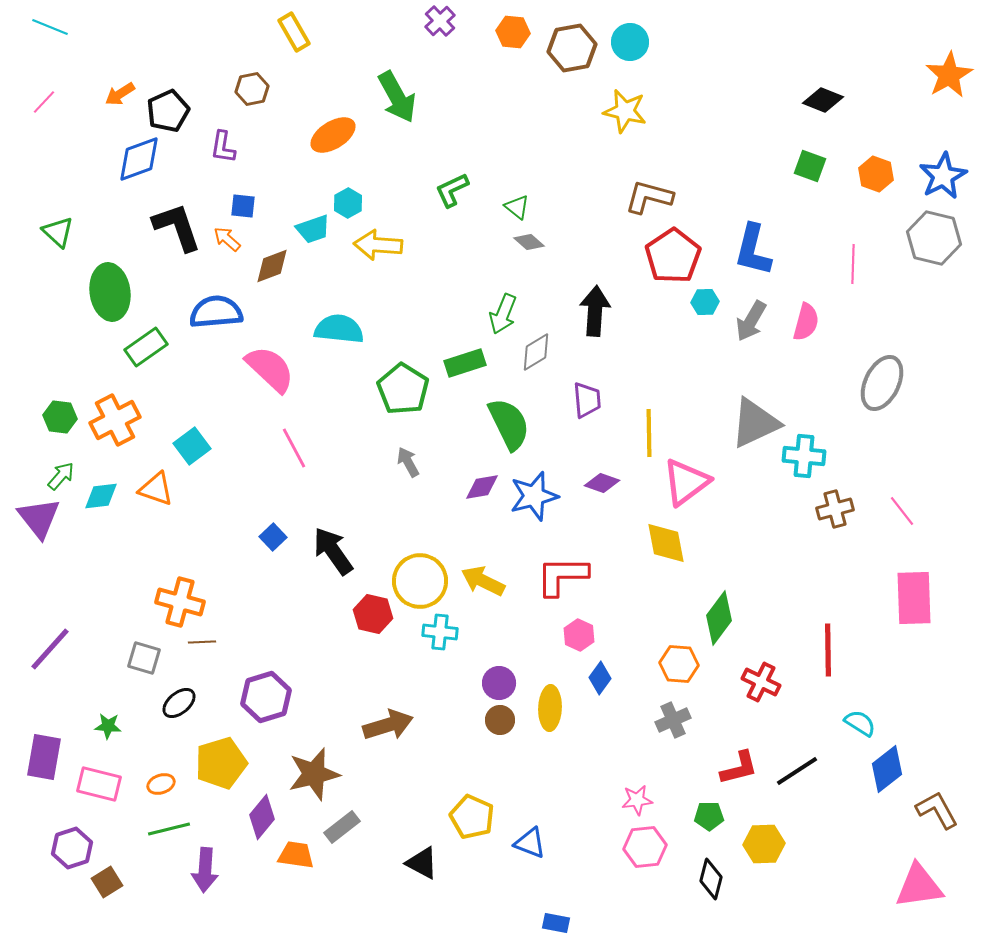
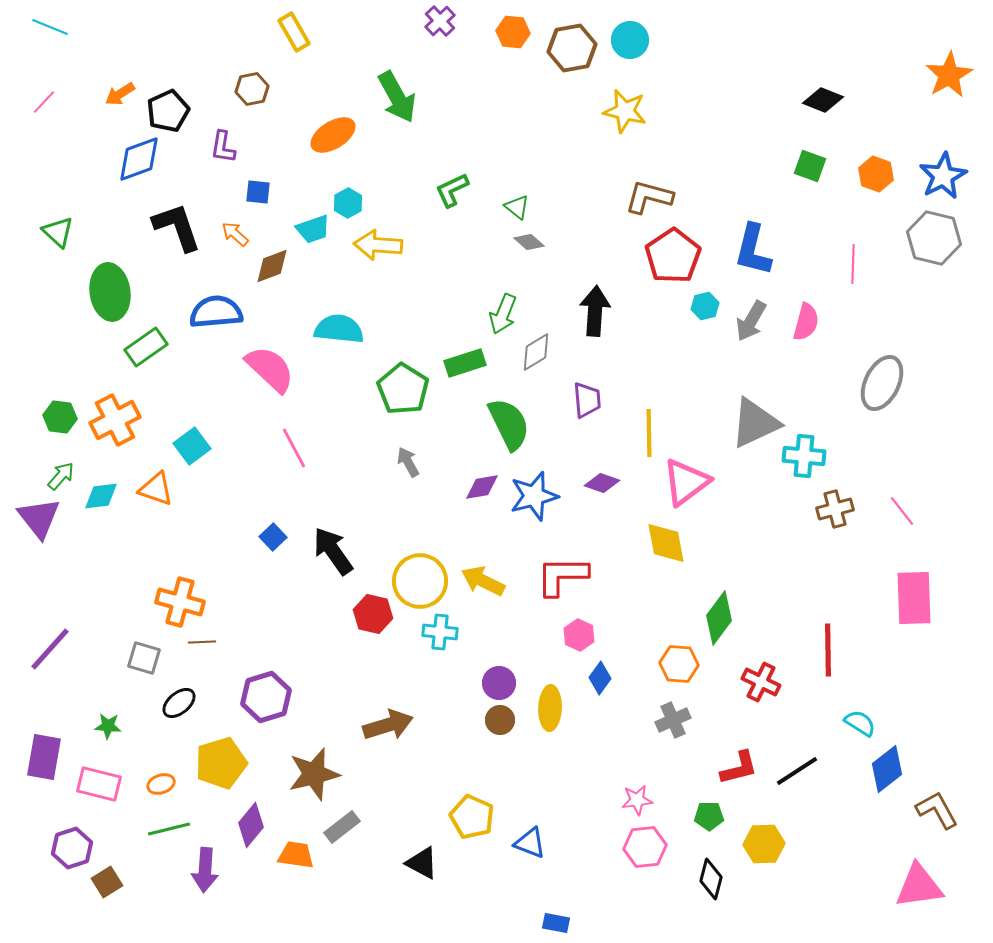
cyan circle at (630, 42): moved 2 px up
blue square at (243, 206): moved 15 px right, 14 px up
orange arrow at (227, 239): moved 8 px right, 5 px up
cyan hexagon at (705, 302): moved 4 px down; rotated 12 degrees counterclockwise
purple diamond at (262, 817): moved 11 px left, 8 px down
